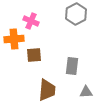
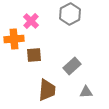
gray hexagon: moved 6 px left
pink cross: rotated 21 degrees clockwise
gray rectangle: rotated 42 degrees clockwise
